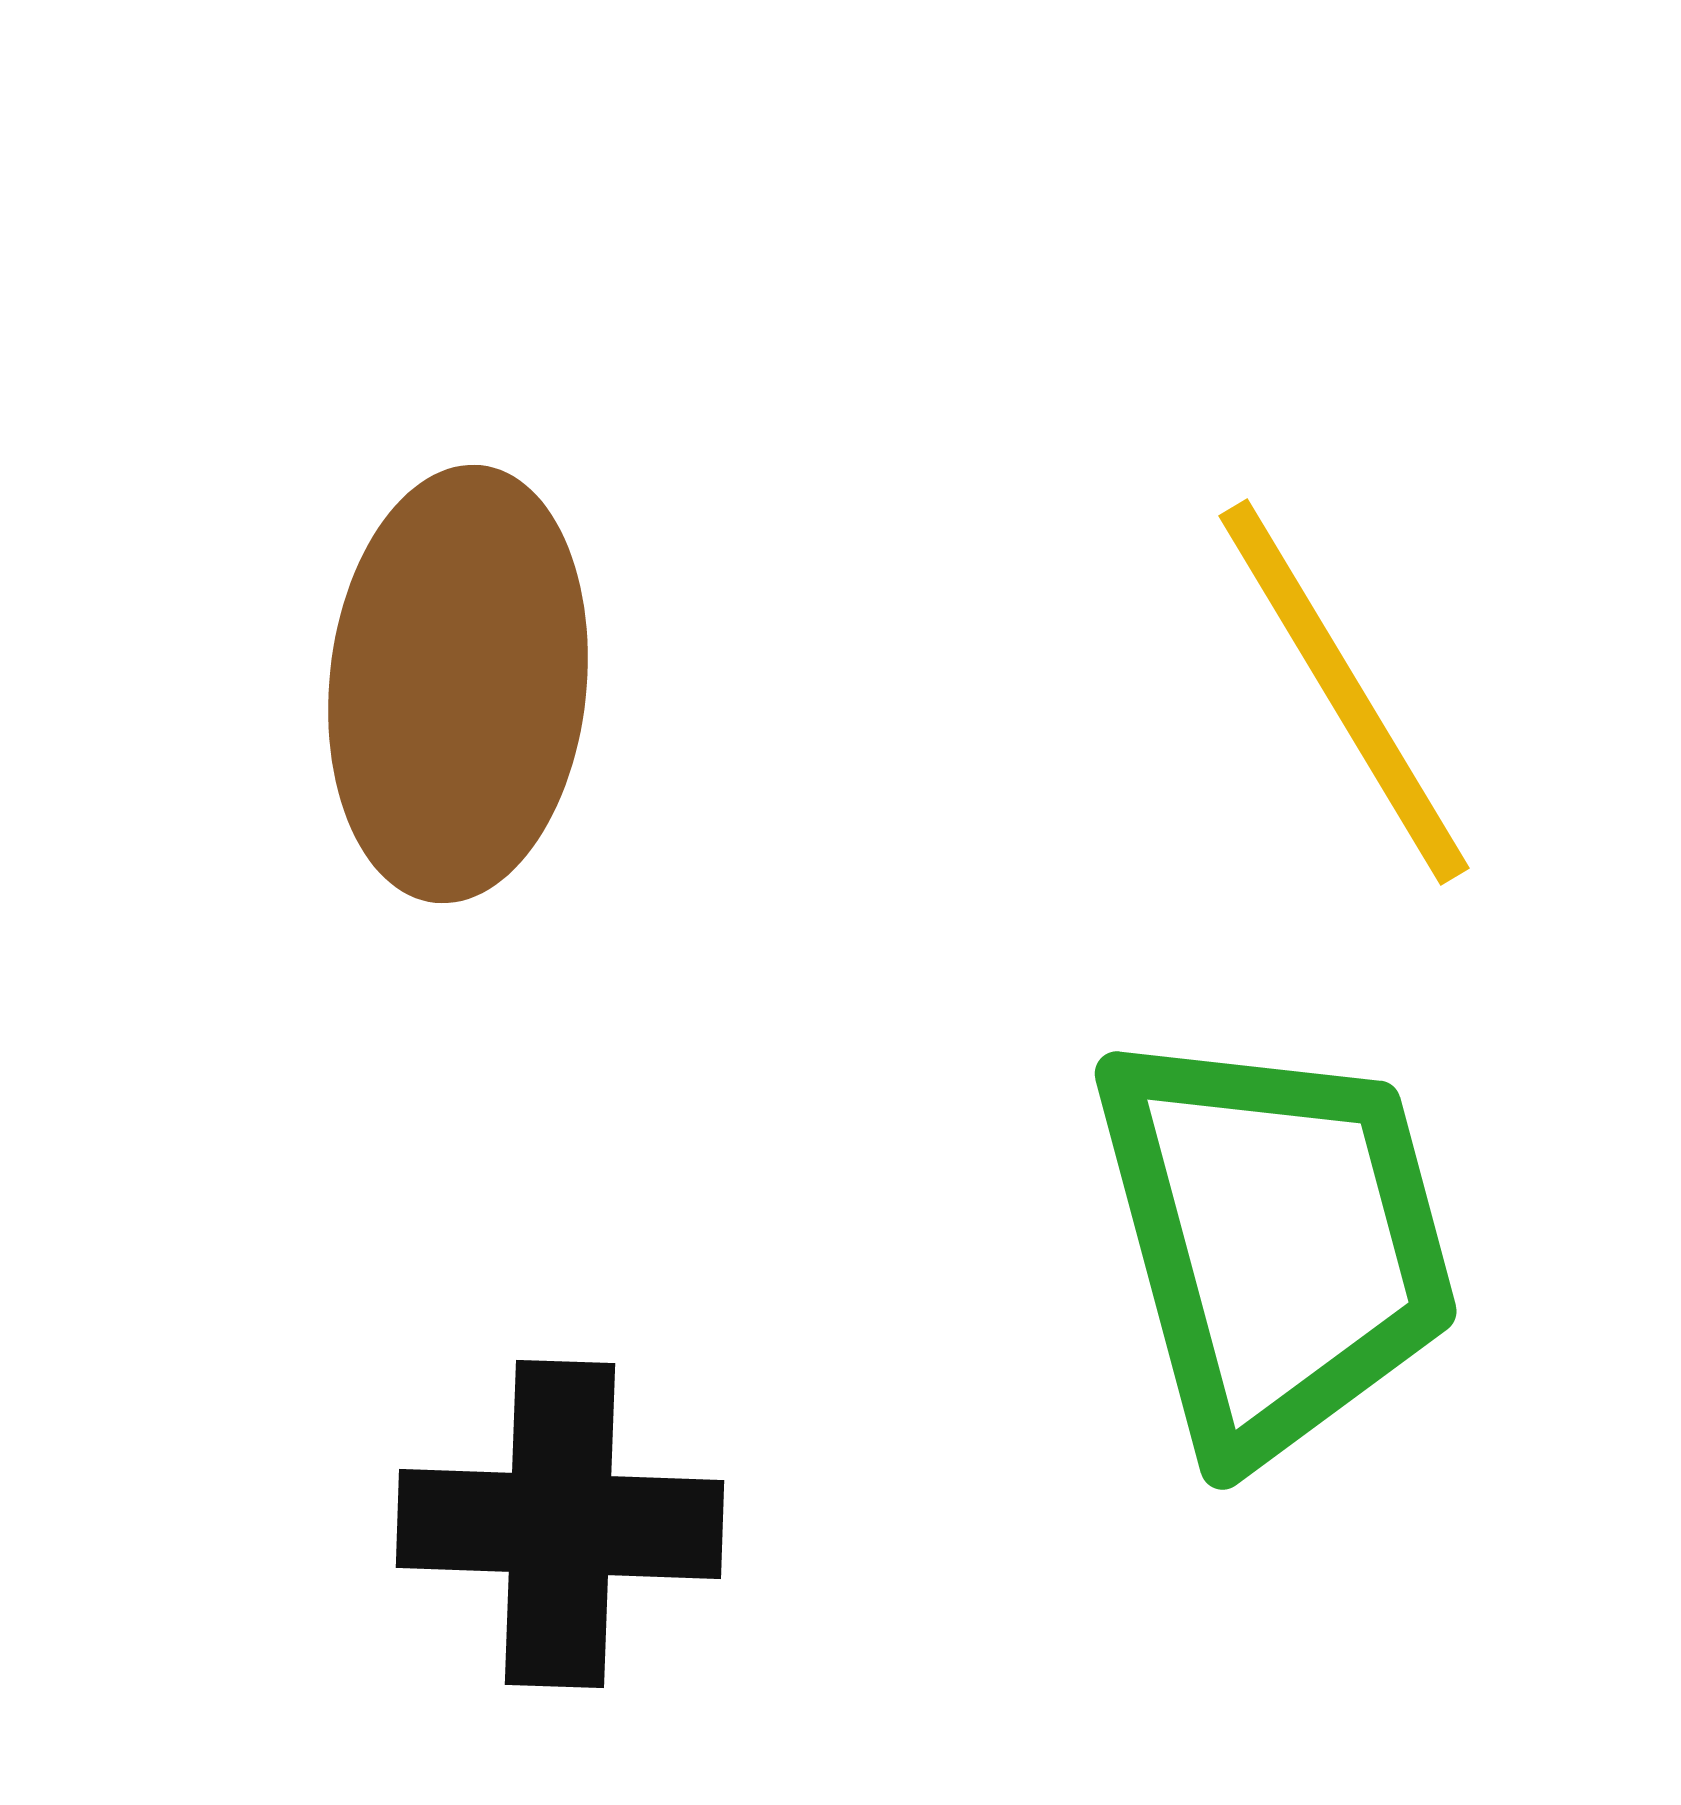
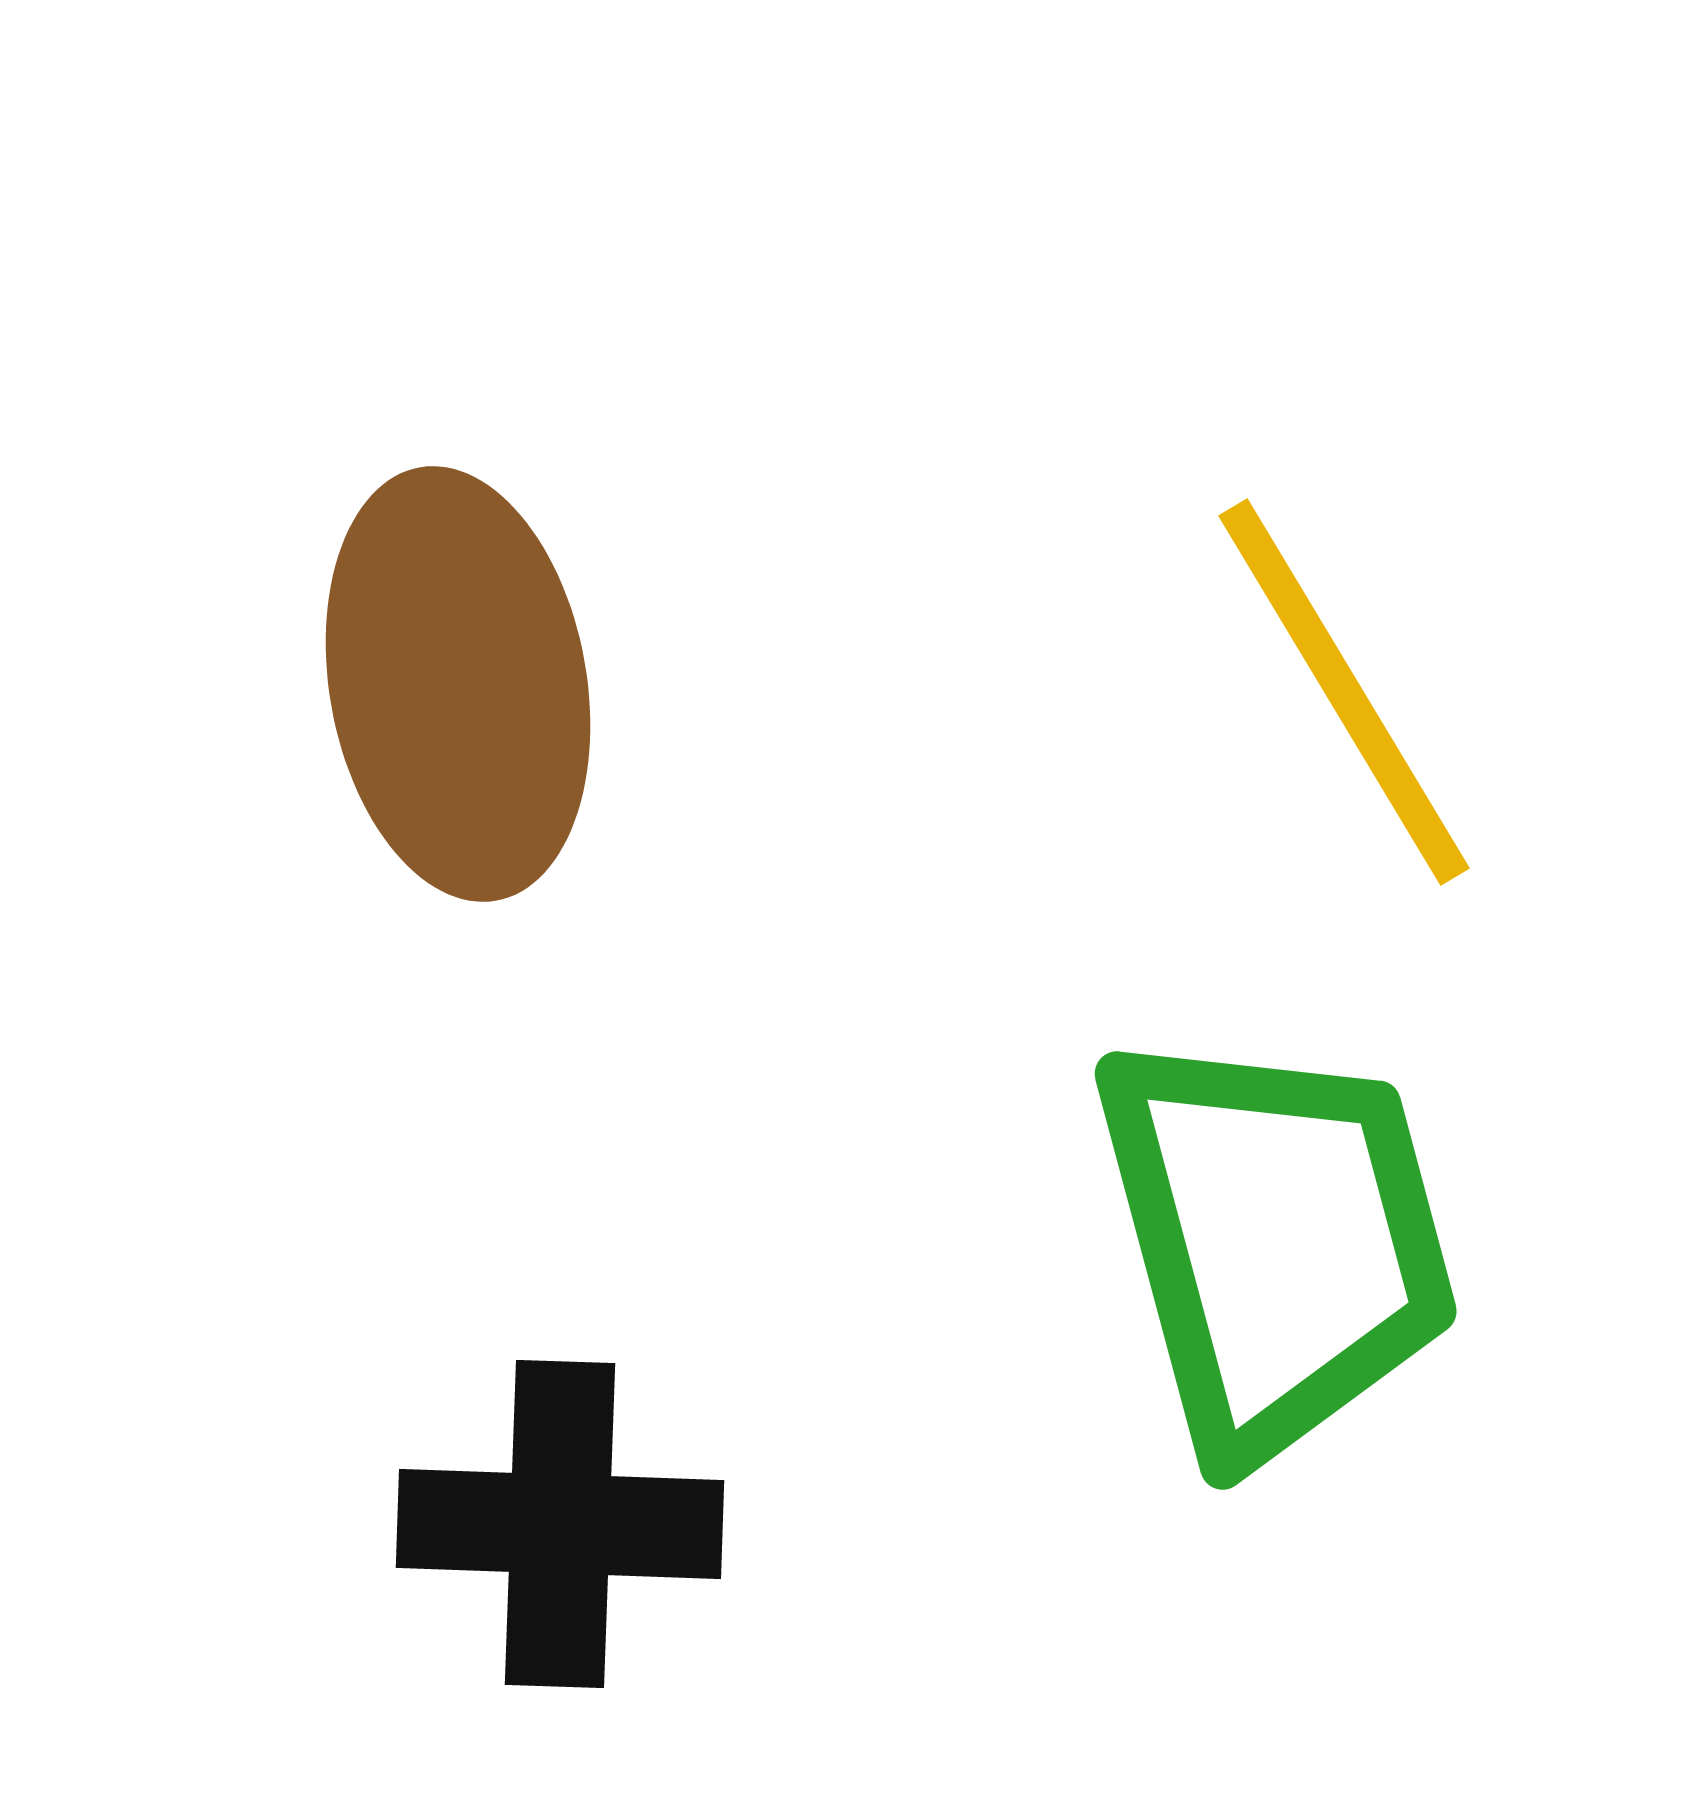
brown ellipse: rotated 16 degrees counterclockwise
